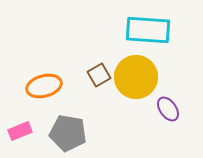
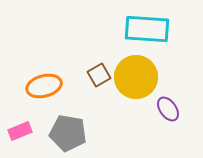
cyan rectangle: moved 1 px left, 1 px up
